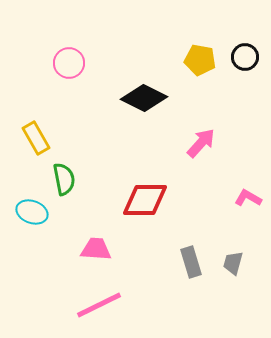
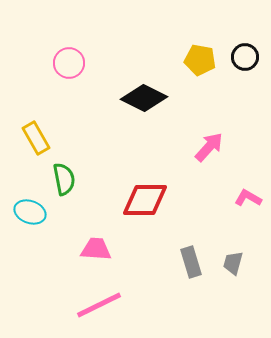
pink arrow: moved 8 px right, 4 px down
cyan ellipse: moved 2 px left
